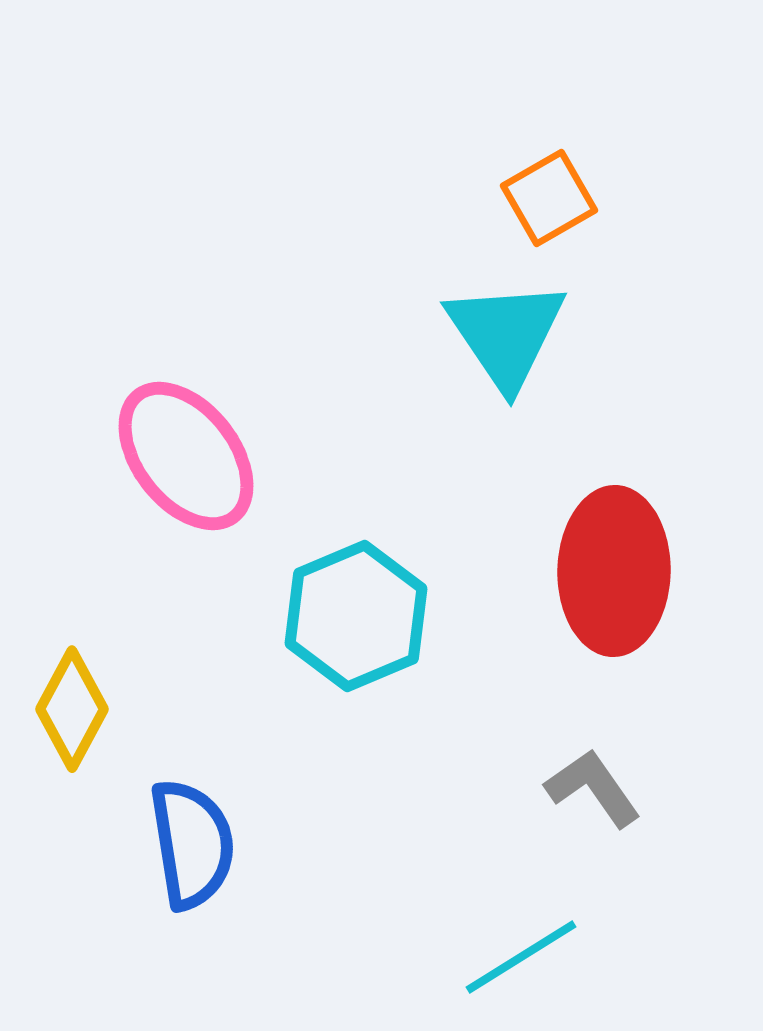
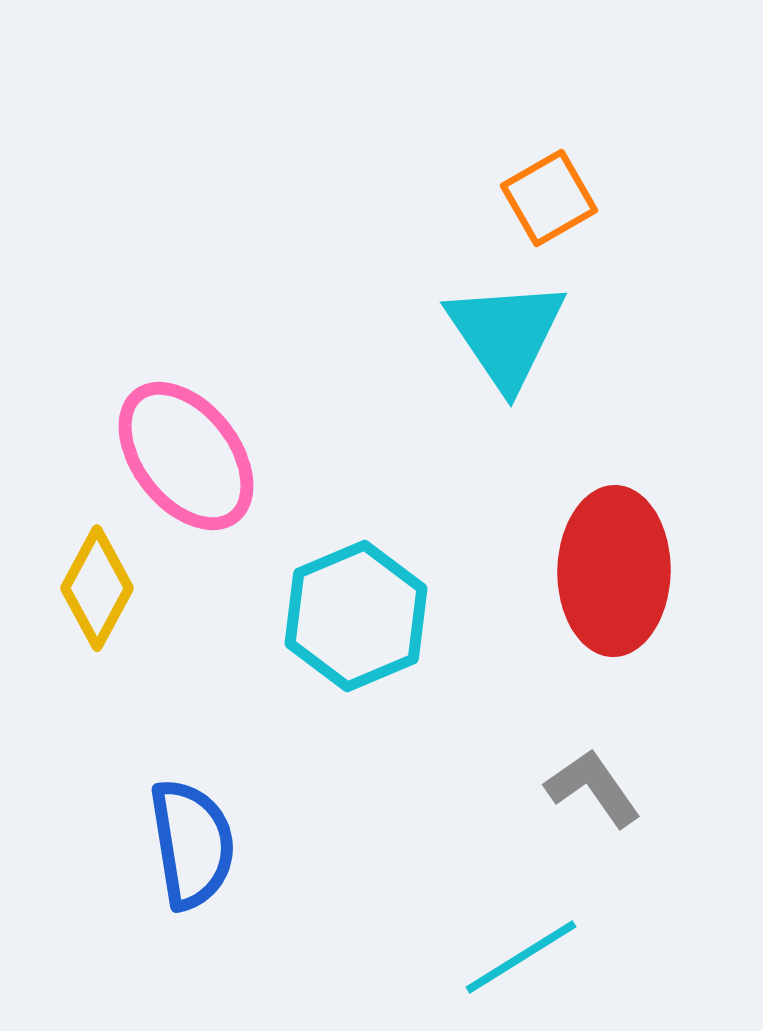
yellow diamond: moved 25 px right, 121 px up
